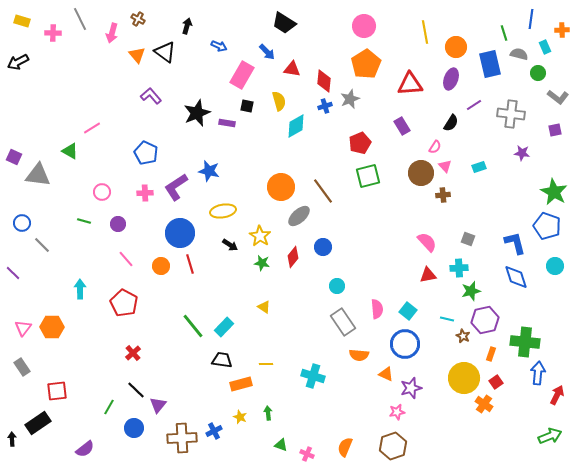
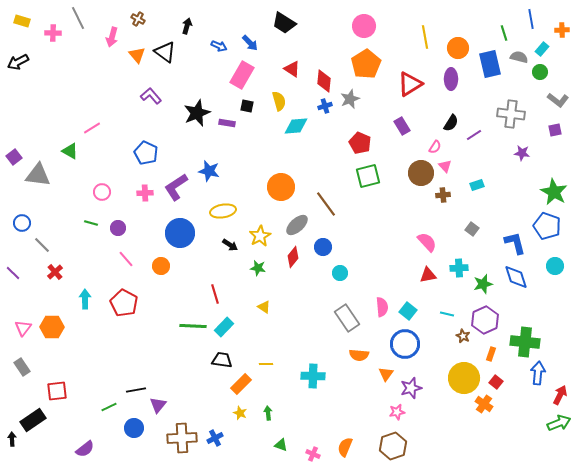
gray line at (80, 19): moved 2 px left, 1 px up
blue line at (531, 19): rotated 18 degrees counterclockwise
yellow line at (425, 32): moved 5 px down
pink arrow at (112, 33): moved 4 px down
orange circle at (456, 47): moved 2 px right, 1 px down
cyan rectangle at (545, 47): moved 3 px left, 2 px down; rotated 64 degrees clockwise
blue arrow at (267, 52): moved 17 px left, 9 px up
gray semicircle at (519, 54): moved 3 px down
red triangle at (292, 69): rotated 24 degrees clockwise
green circle at (538, 73): moved 2 px right, 1 px up
purple ellipse at (451, 79): rotated 20 degrees counterclockwise
red triangle at (410, 84): rotated 28 degrees counterclockwise
gray L-shape at (558, 97): moved 3 px down
purple line at (474, 105): moved 30 px down
cyan diamond at (296, 126): rotated 25 degrees clockwise
red pentagon at (360, 143): rotated 25 degrees counterclockwise
purple square at (14, 157): rotated 28 degrees clockwise
cyan rectangle at (479, 167): moved 2 px left, 18 px down
brown line at (323, 191): moved 3 px right, 13 px down
gray ellipse at (299, 216): moved 2 px left, 9 px down
green line at (84, 221): moved 7 px right, 2 px down
purple circle at (118, 224): moved 4 px down
yellow star at (260, 236): rotated 10 degrees clockwise
gray square at (468, 239): moved 4 px right, 10 px up; rotated 16 degrees clockwise
green star at (262, 263): moved 4 px left, 5 px down
red line at (190, 264): moved 25 px right, 30 px down
cyan circle at (337, 286): moved 3 px right, 13 px up
cyan arrow at (80, 289): moved 5 px right, 10 px down
green star at (471, 291): moved 12 px right, 7 px up
pink semicircle at (377, 309): moved 5 px right, 2 px up
cyan line at (447, 319): moved 5 px up
purple hexagon at (485, 320): rotated 12 degrees counterclockwise
gray rectangle at (343, 322): moved 4 px right, 4 px up
green line at (193, 326): rotated 48 degrees counterclockwise
red cross at (133, 353): moved 78 px left, 81 px up
orange triangle at (386, 374): rotated 42 degrees clockwise
cyan cross at (313, 376): rotated 15 degrees counterclockwise
red square at (496, 382): rotated 16 degrees counterclockwise
orange rectangle at (241, 384): rotated 30 degrees counterclockwise
black line at (136, 390): rotated 54 degrees counterclockwise
red arrow at (557, 395): moved 3 px right
green line at (109, 407): rotated 35 degrees clockwise
yellow star at (240, 417): moved 4 px up
black rectangle at (38, 423): moved 5 px left, 3 px up
blue cross at (214, 431): moved 1 px right, 7 px down
green arrow at (550, 436): moved 9 px right, 13 px up
pink cross at (307, 454): moved 6 px right
